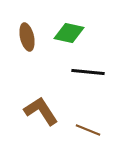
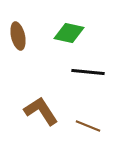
brown ellipse: moved 9 px left, 1 px up
brown line: moved 4 px up
